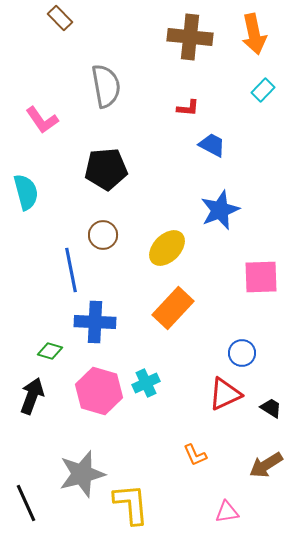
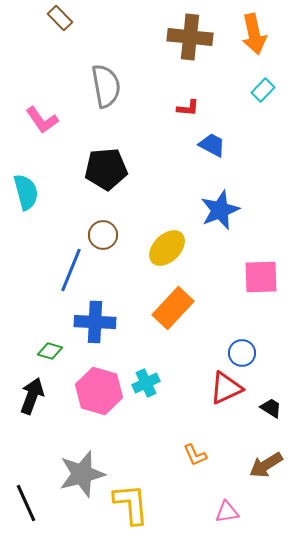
blue line: rotated 33 degrees clockwise
red triangle: moved 1 px right, 6 px up
